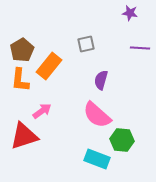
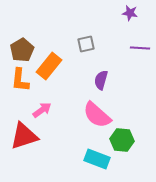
pink arrow: moved 1 px up
